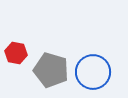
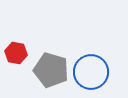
blue circle: moved 2 px left
